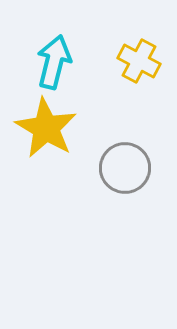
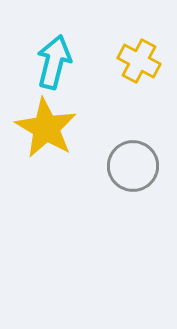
gray circle: moved 8 px right, 2 px up
